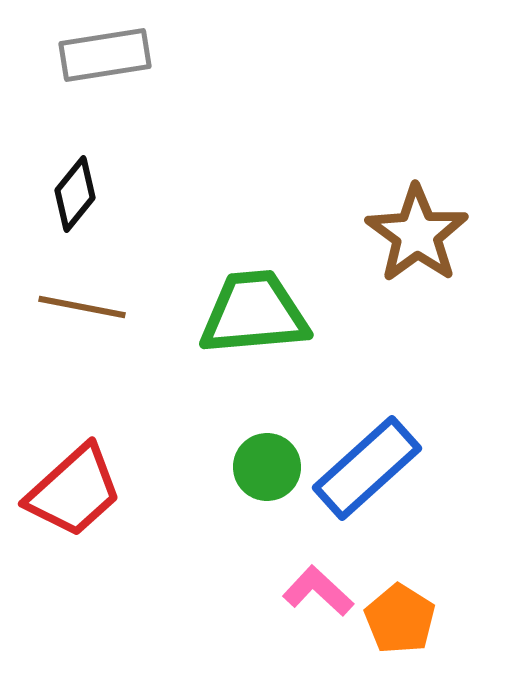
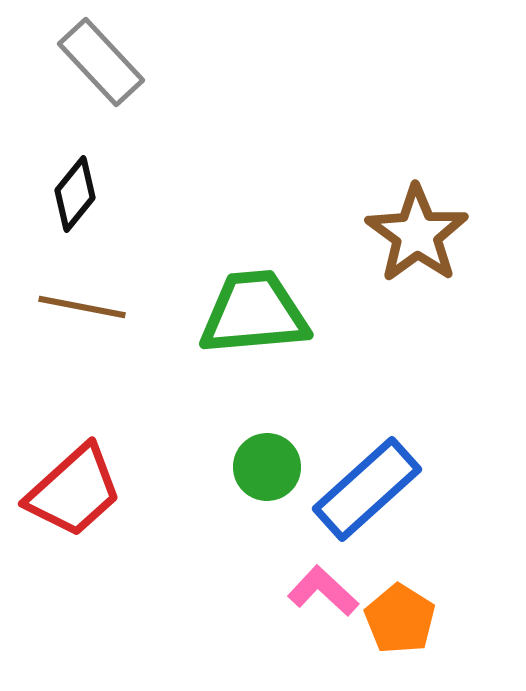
gray rectangle: moved 4 px left, 7 px down; rotated 56 degrees clockwise
blue rectangle: moved 21 px down
pink L-shape: moved 5 px right
